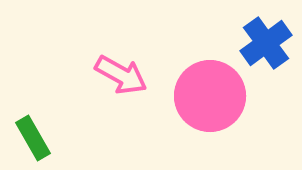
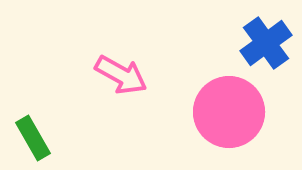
pink circle: moved 19 px right, 16 px down
